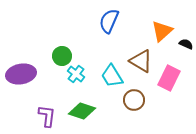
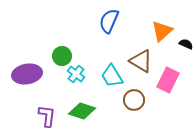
purple ellipse: moved 6 px right
pink rectangle: moved 1 px left, 2 px down
